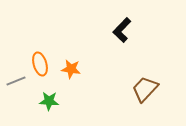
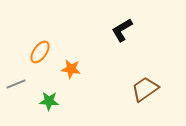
black L-shape: rotated 15 degrees clockwise
orange ellipse: moved 12 px up; rotated 50 degrees clockwise
gray line: moved 3 px down
brown trapezoid: rotated 12 degrees clockwise
